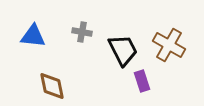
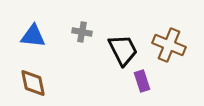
brown cross: rotated 8 degrees counterclockwise
brown diamond: moved 19 px left, 3 px up
